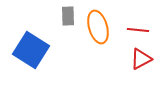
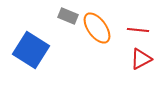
gray rectangle: rotated 66 degrees counterclockwise
orange ellipse: moved 1 px left, 1 px down; rotated 20 degrees counterclockwise
